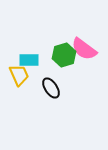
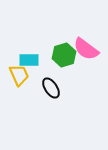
pink semicircle: moved 2 px right
